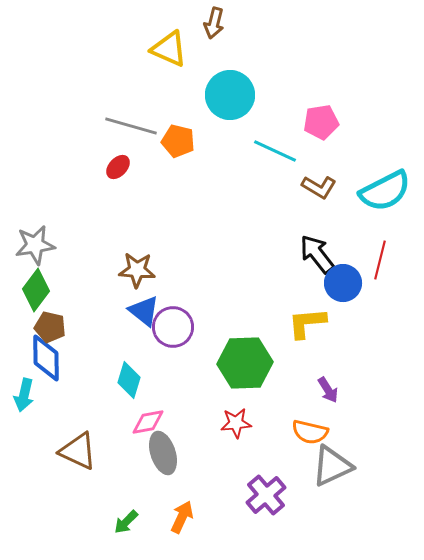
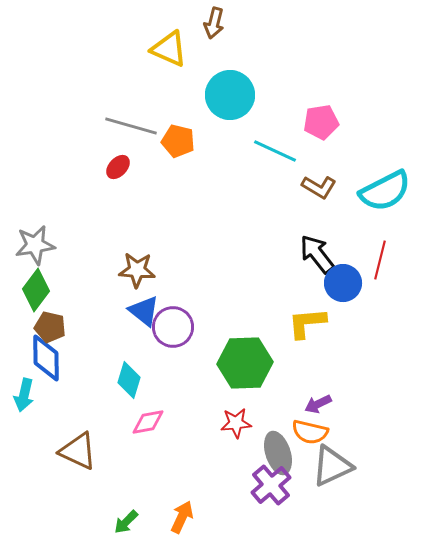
purple arrow: moved 10 px left, 14 px down; rotated 96 degrees clockwise
gray ellipse: moved 115 px right
purple cross: moved 5 px right, 10 px up
